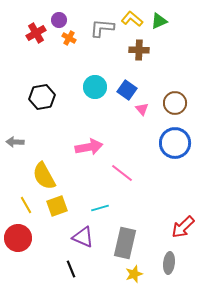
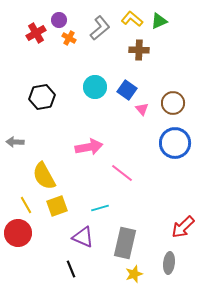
gray L-shape: moved 2 px left; rotated 135 degrees clockwise
brown circle: moved 2 px left
red circle: moved 5 px up
